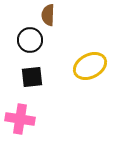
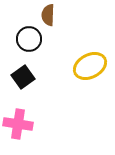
black circle: moved 1 px left, 1 px up
black square: moved 9 px left; rotated 30 degrees counterclockwise
pink cross: moved 2 px left, 5 px down
